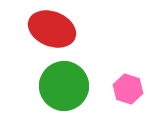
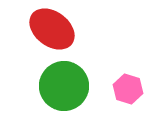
red ellipse: rotated 15 degrees clockwise
